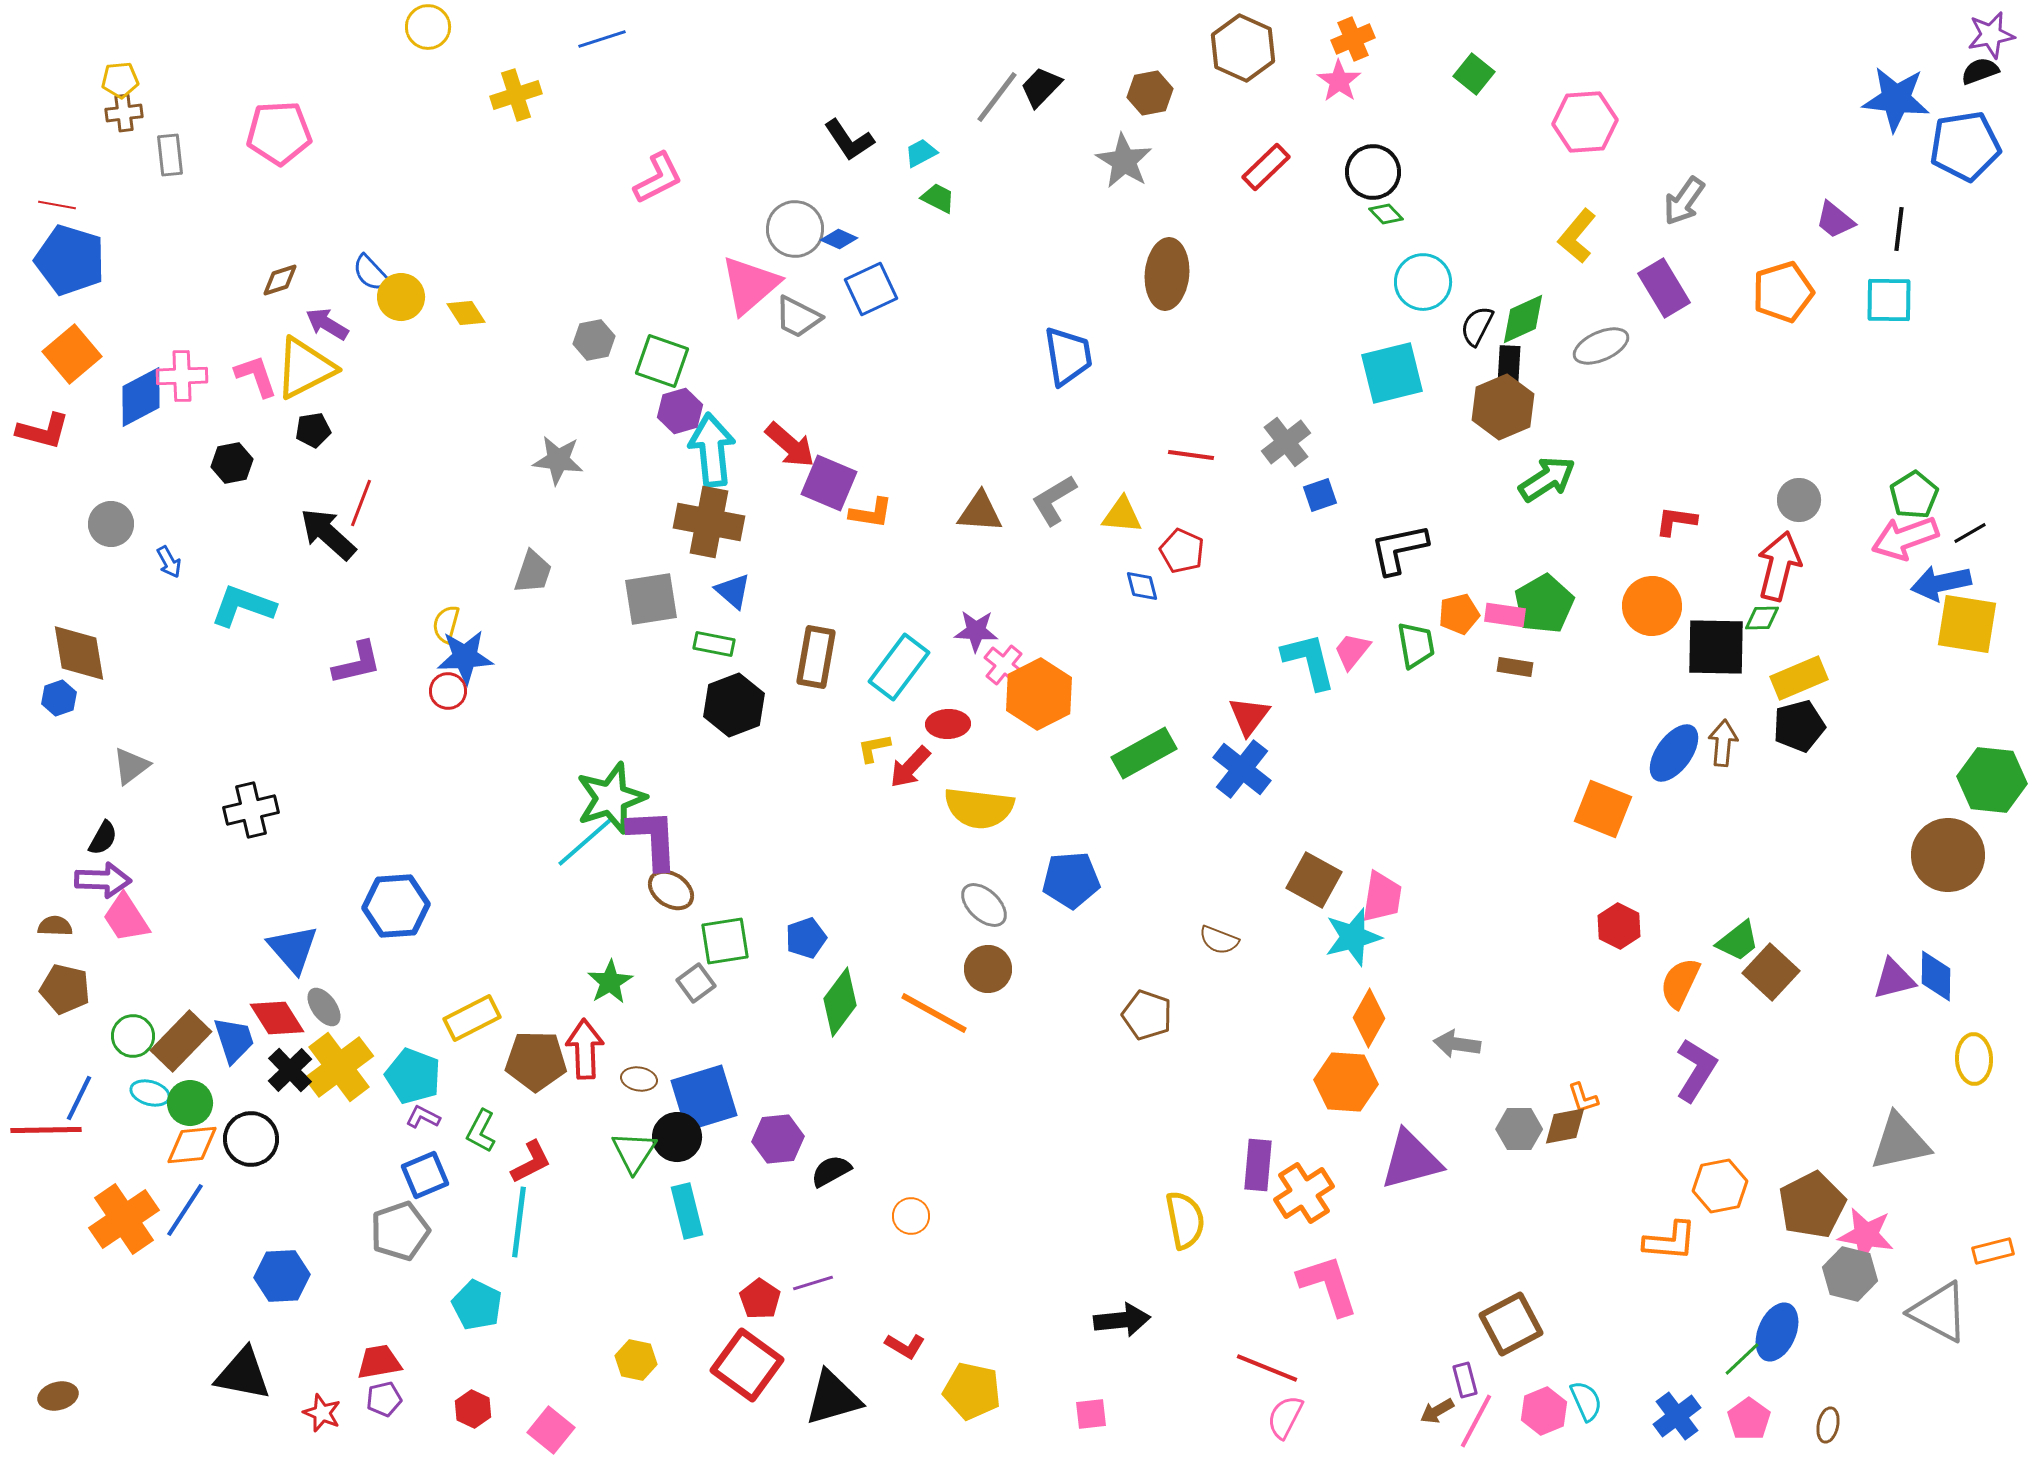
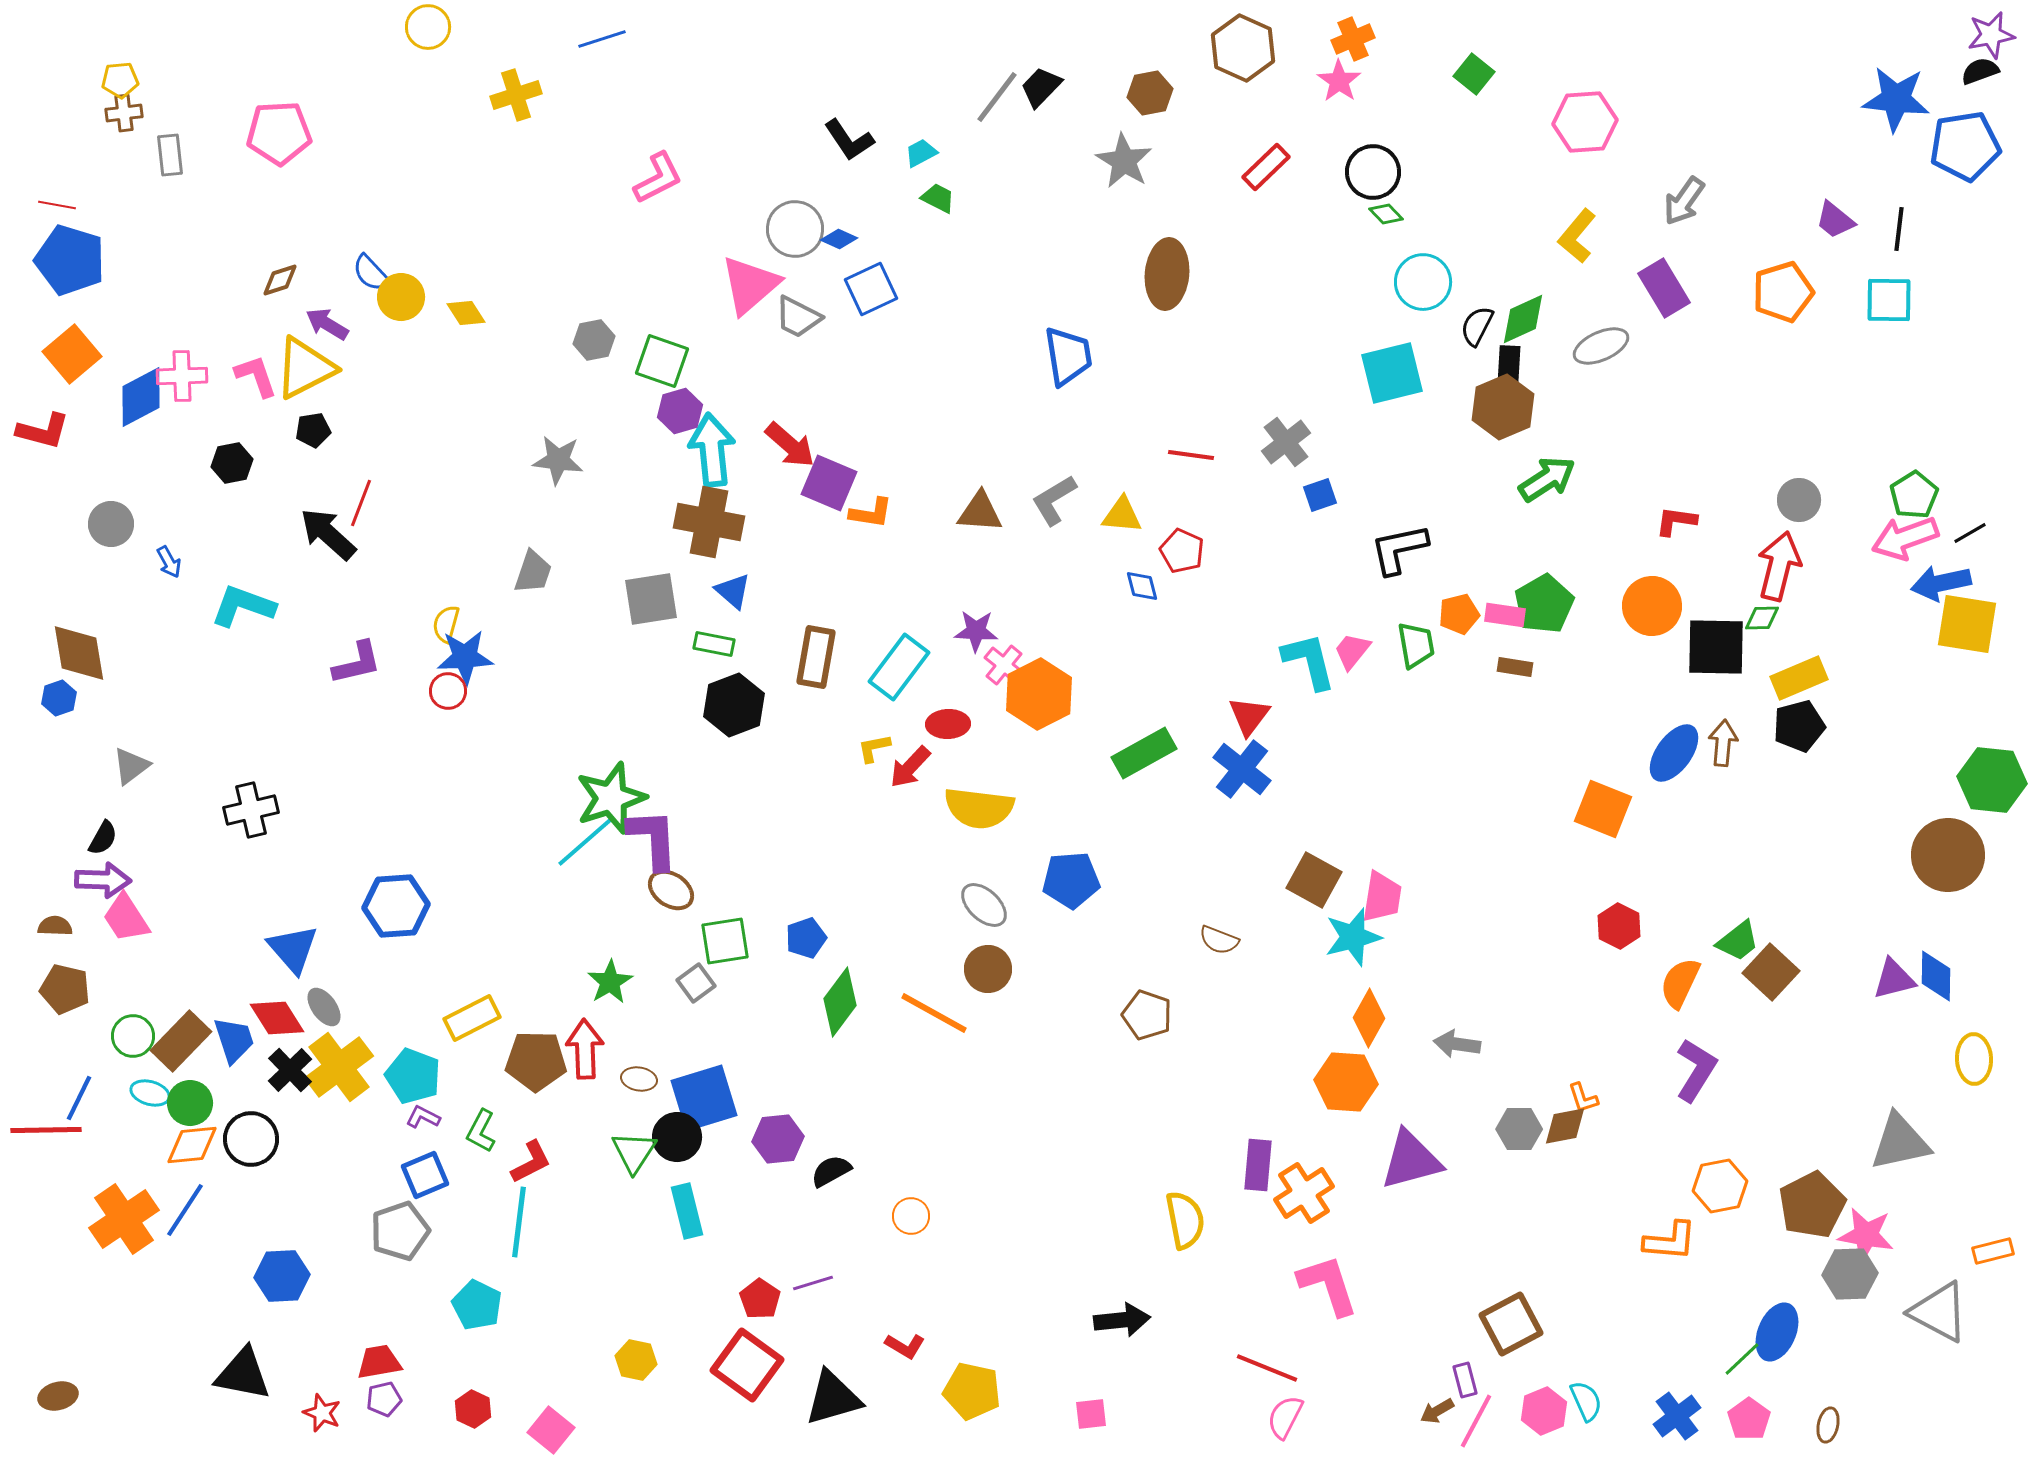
gray hexagon at (1850, 1274): rotated 16 degrees counterclockwise
